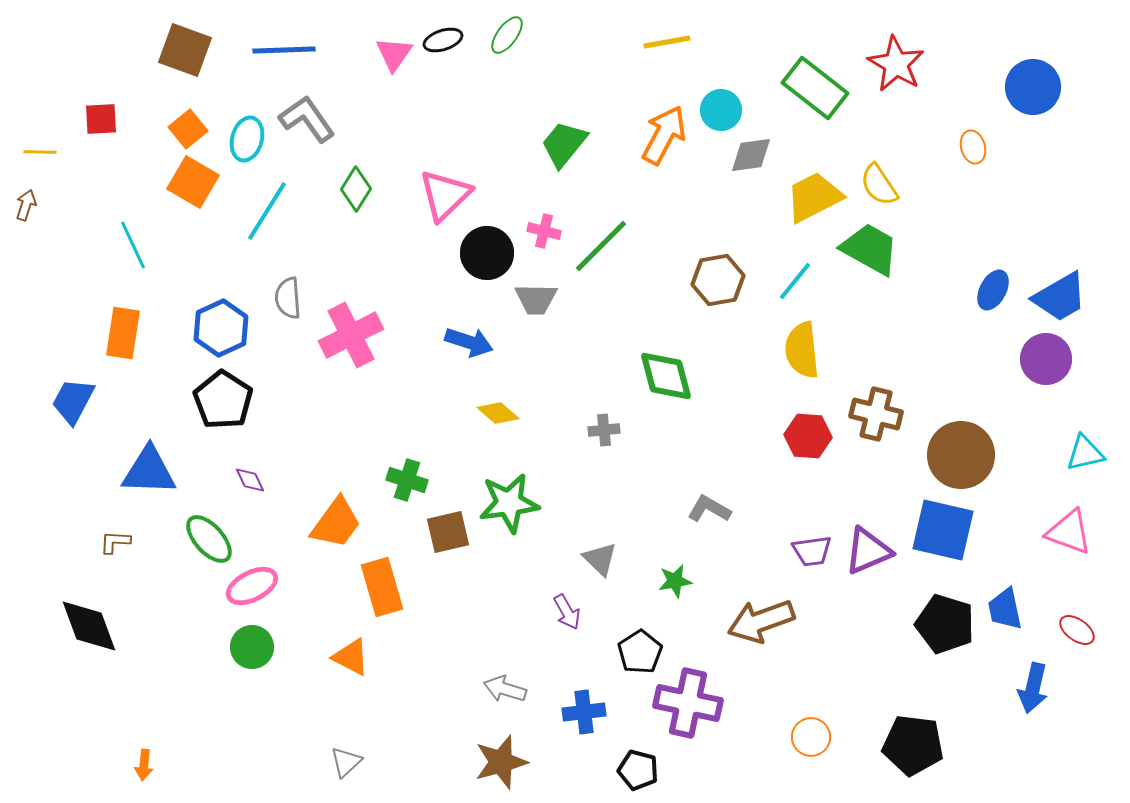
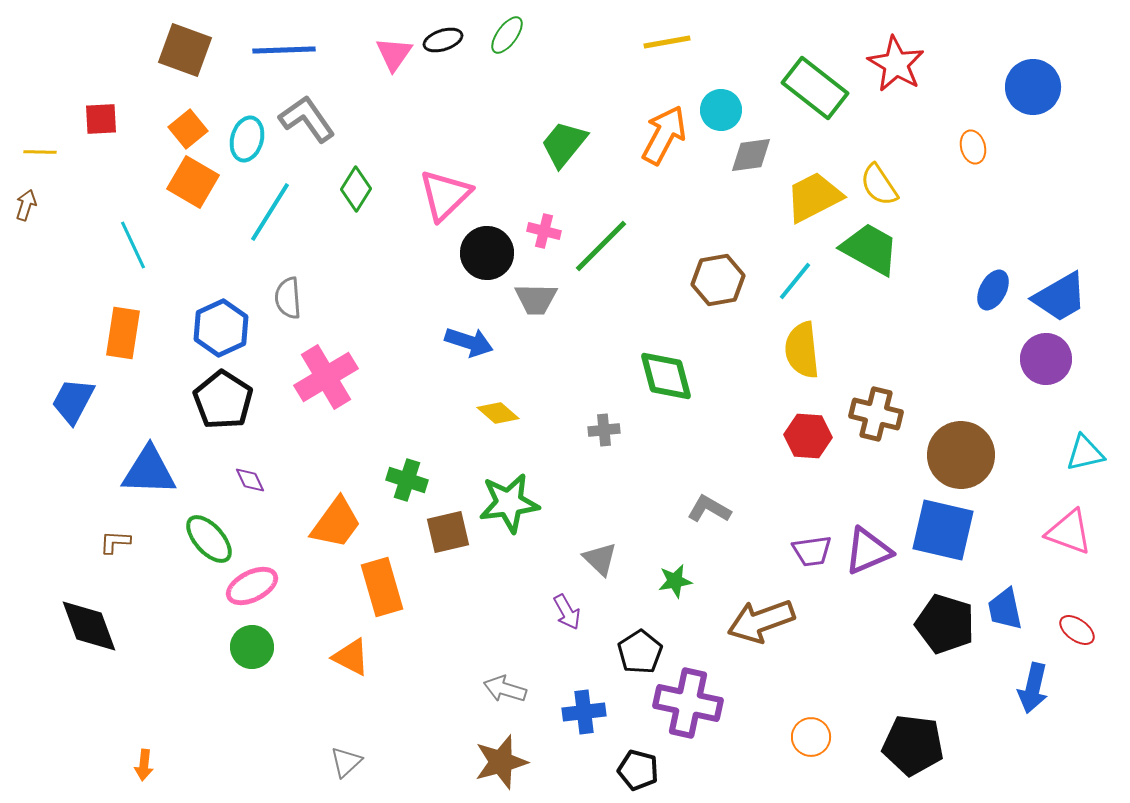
cyan line at (267, 211): moved 3 px right, 1 px down
pink cross at (351, 335): moved 25 px left, 42 px down; rotated 4 degrees counterclockwise
